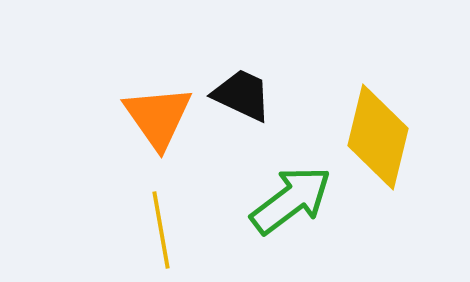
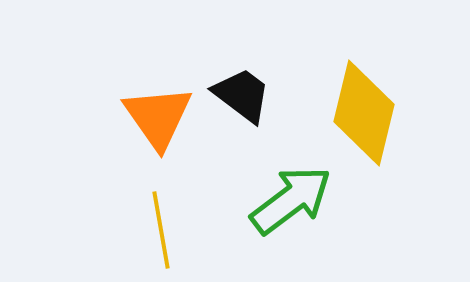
black trapezoid: rotated 12 degrees clockwise
yellow diamond: moved 14 px left, 24 px up
